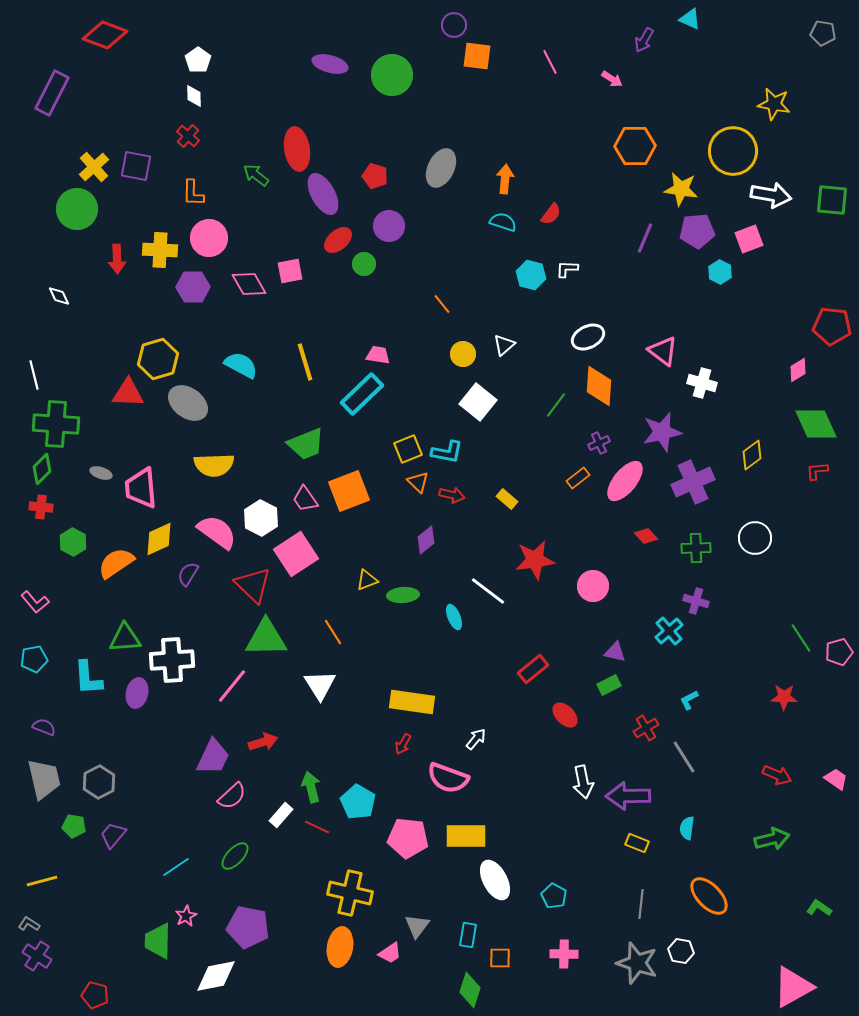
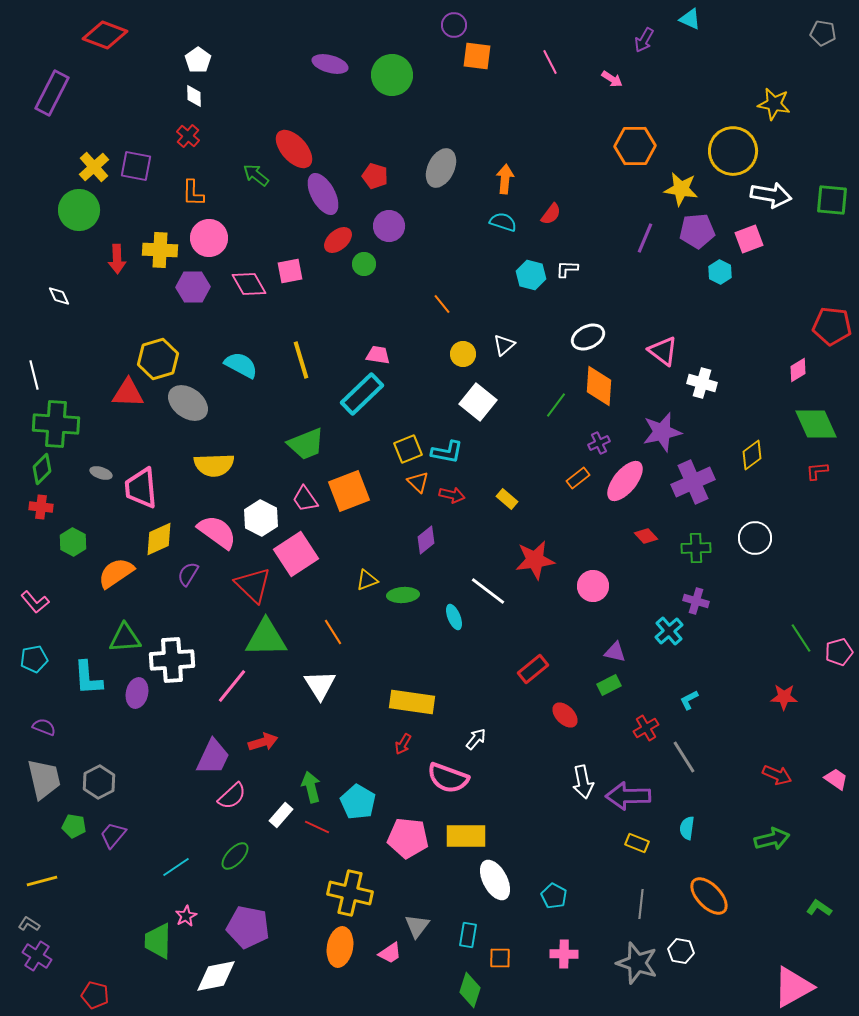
red ellipse at (297, 149): moved 3 px left; rotated 33 degrees counterclockwise
green circle at (77, 209): moved 2 px right, 1 px down
yellow line at (305, 362): moved 4 px left, 2 px up
orange semicircle at (116, 563): moved 10 px down
